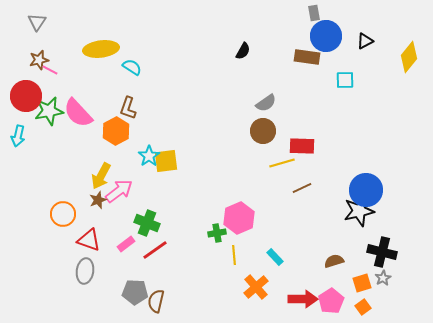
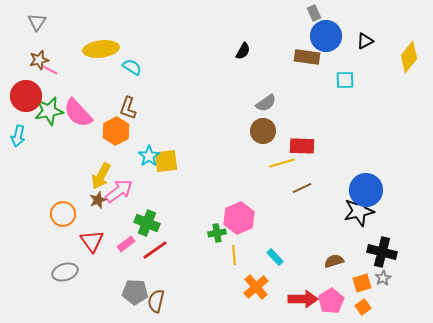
gray rectangle at (314, 13): rotated 14 degrees counterclockwise
red triangle at (89, 240): moved 3 px right, 1 px down; rotated 35 degrees clockwise
gray ellipse at (85, 271): moved 20 px left, 1 px down; rotated 65 degrees clockwise
